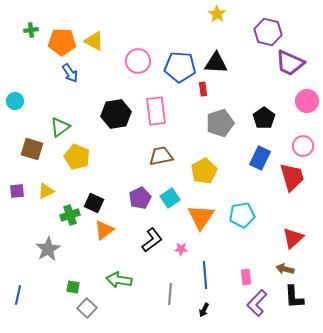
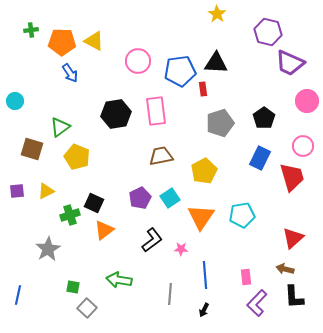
blue pentagon at (180, 67): moved 4 px down; rotated 12 degrees counterclockwise
